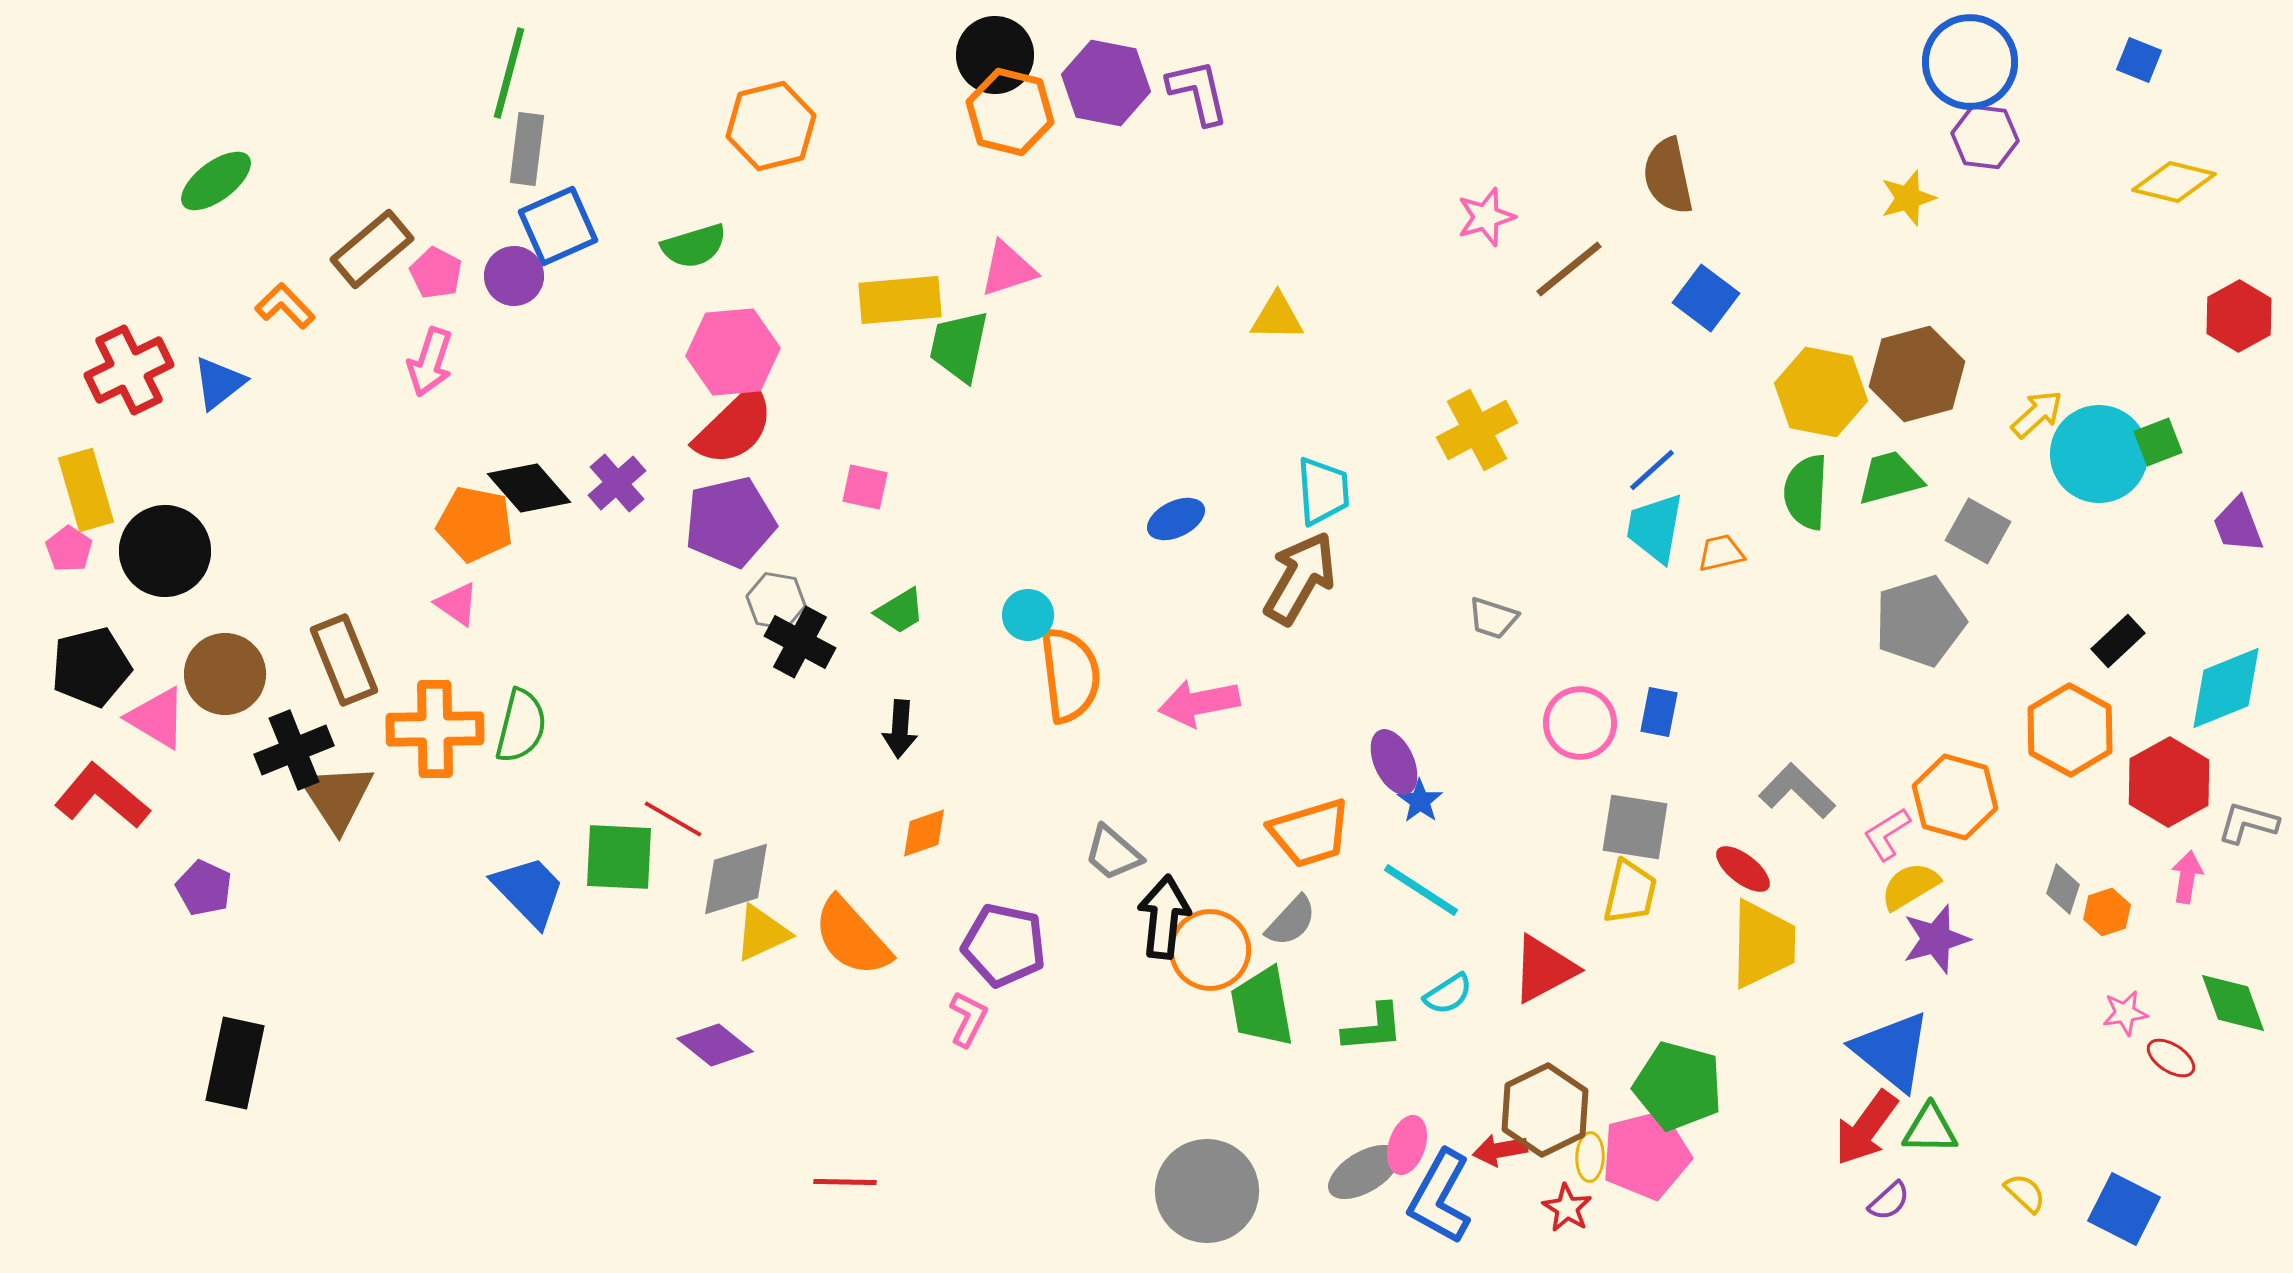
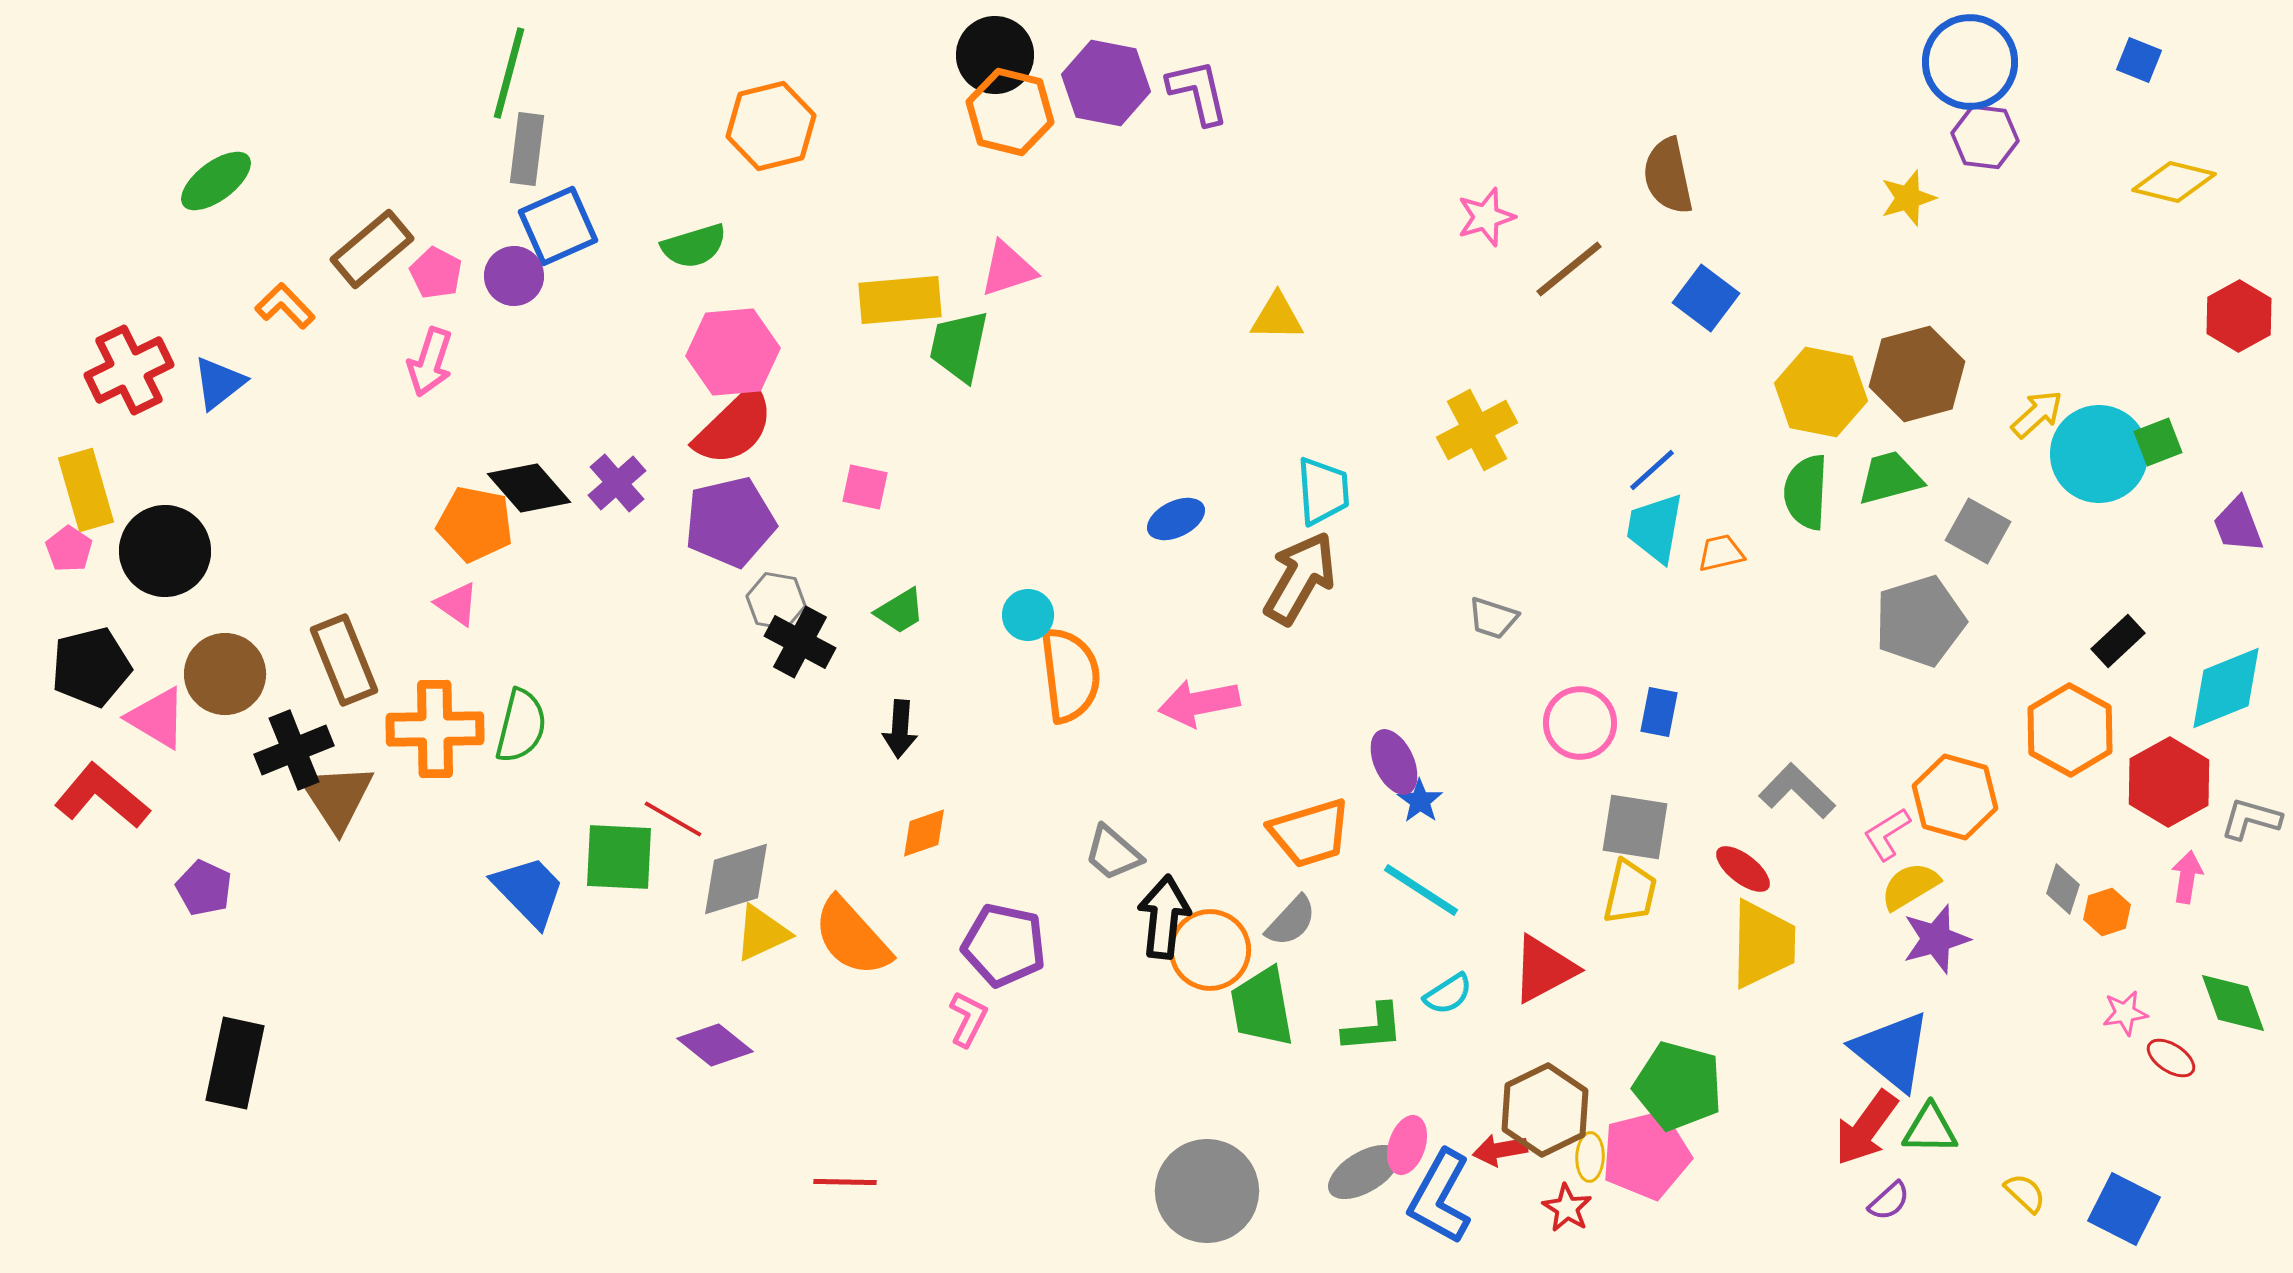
gray L-shape at (2248, 823): moved 3 px right, 4 px up
